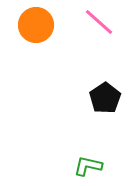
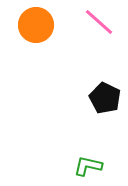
black pentagon: rotated 12 degrees counterclockwise
